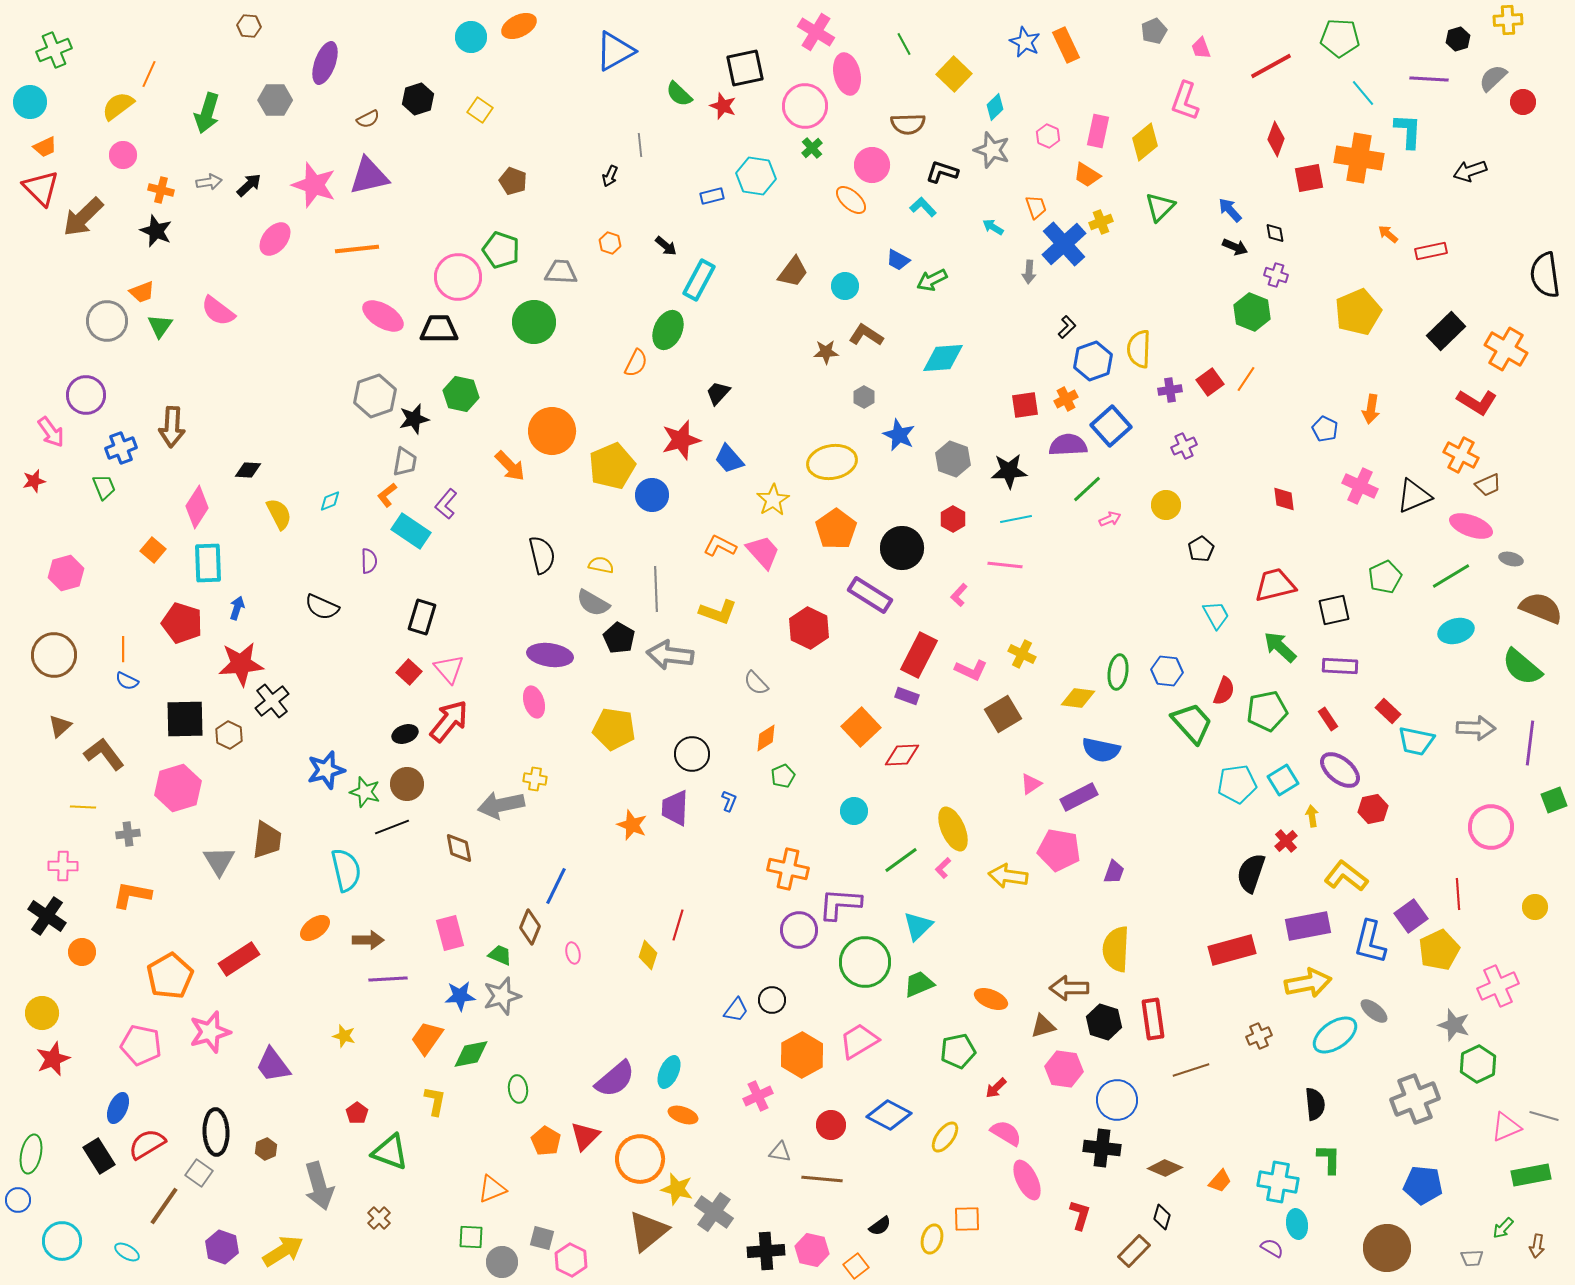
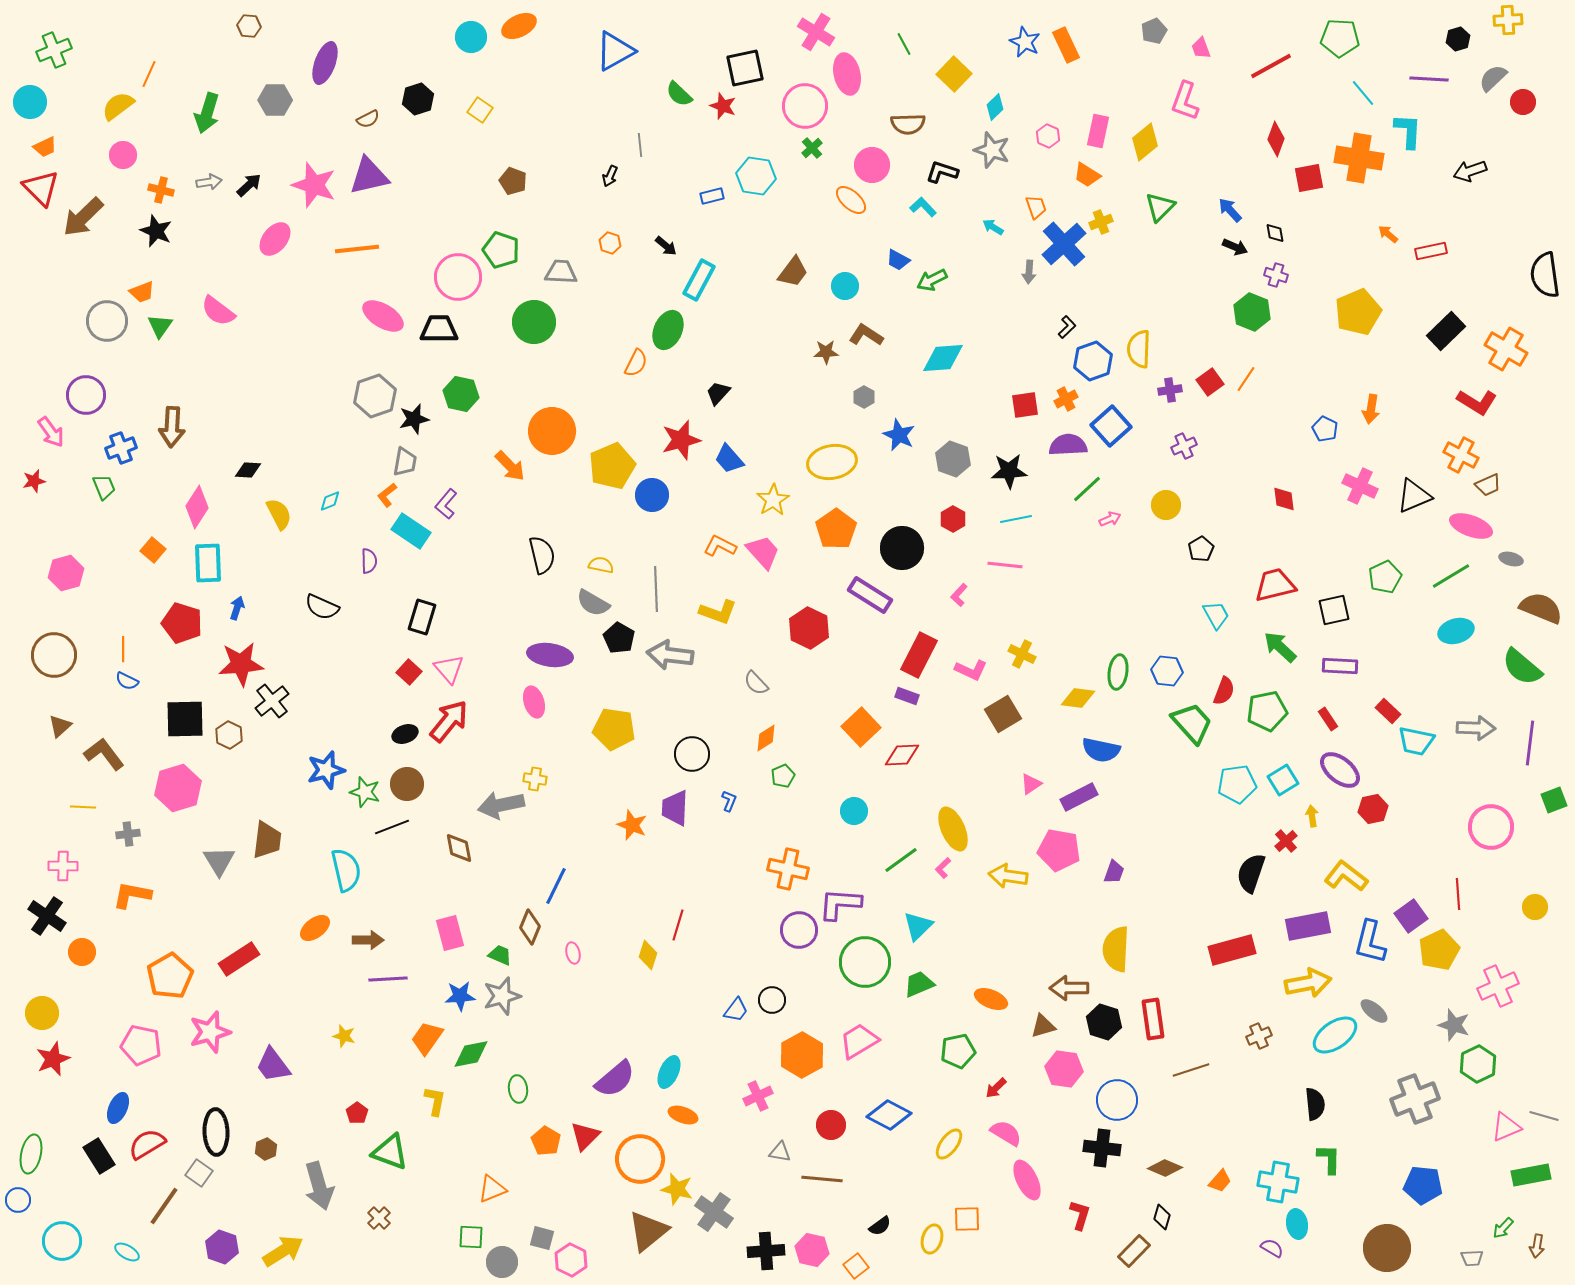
yellow ellipse at (945, 1137): moved 4 px right, 7 px down
